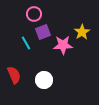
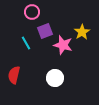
pink circle: moved 2 px left, 2 px up
purple square: moved 2 px right, 1 px up
pink star: rotated 18 degrees clockwise
red semicircle: rotated 144 degrees counterclockwise
white circle: moved 11 px right, 2 px up
